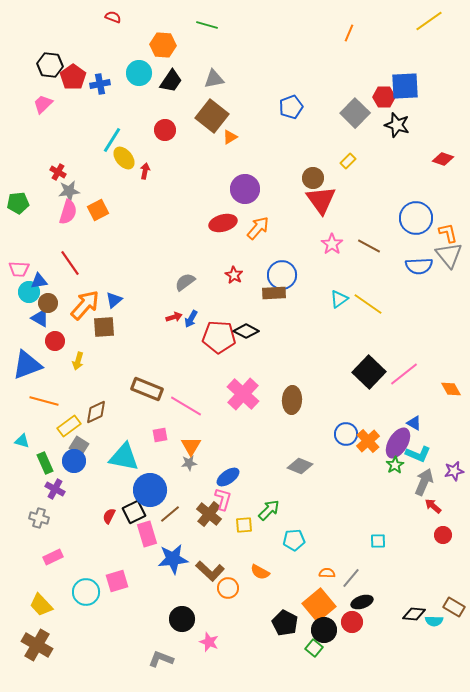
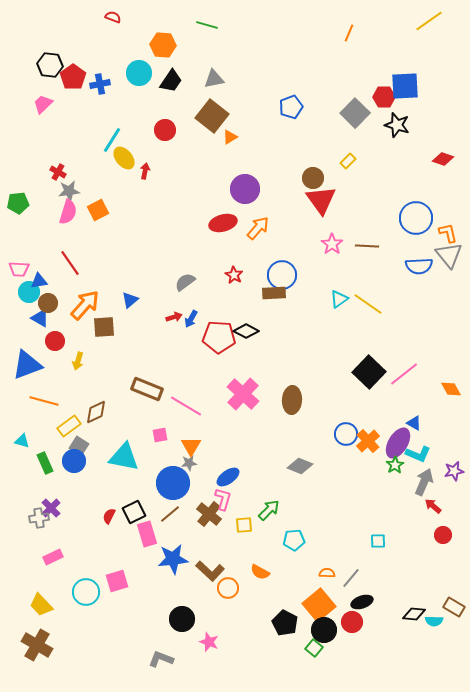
brown line at (369, 246): moved 2 px left; rotated 25 degrees counterclockwise
blue triangle at (114, 300): moved 16 px right
purple cross at (55, 489): moved 4 px left, 19 px down; rotated 18 degrees clockwise
blue circle at (150, 490): moved 23 px right, 7 px up
gray cross at (39, 518): rotated 24 degrees counterclockwise
